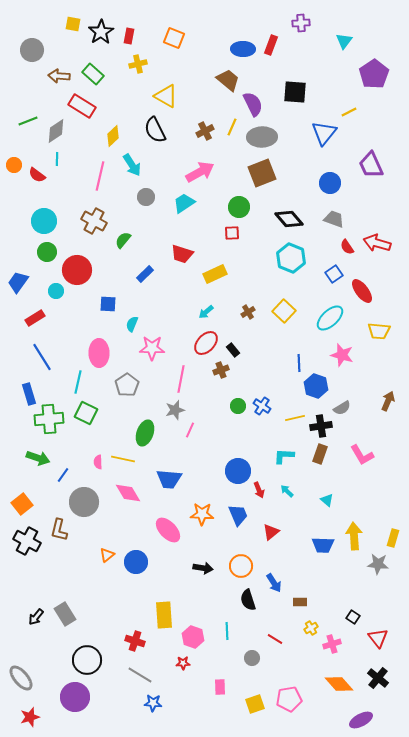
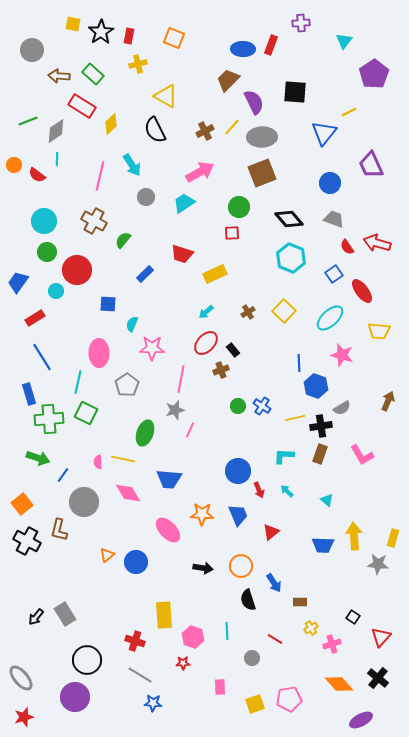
brown trapezoid at (228, 80): rotated 85 degrees counterclockwise
purple semicircle at (253, 104): moved 1 px right, 2 px up
yellow line at (232, 127): rotated 18 degrees clockwise
yellow diamond at (113, 136): moved 2 px left, 12 px up
red triangle at (378, 638): moved 3 px right, 1 px up; rotated 20 degrees clockwise
red star at (30, 717): moved 6 px left
